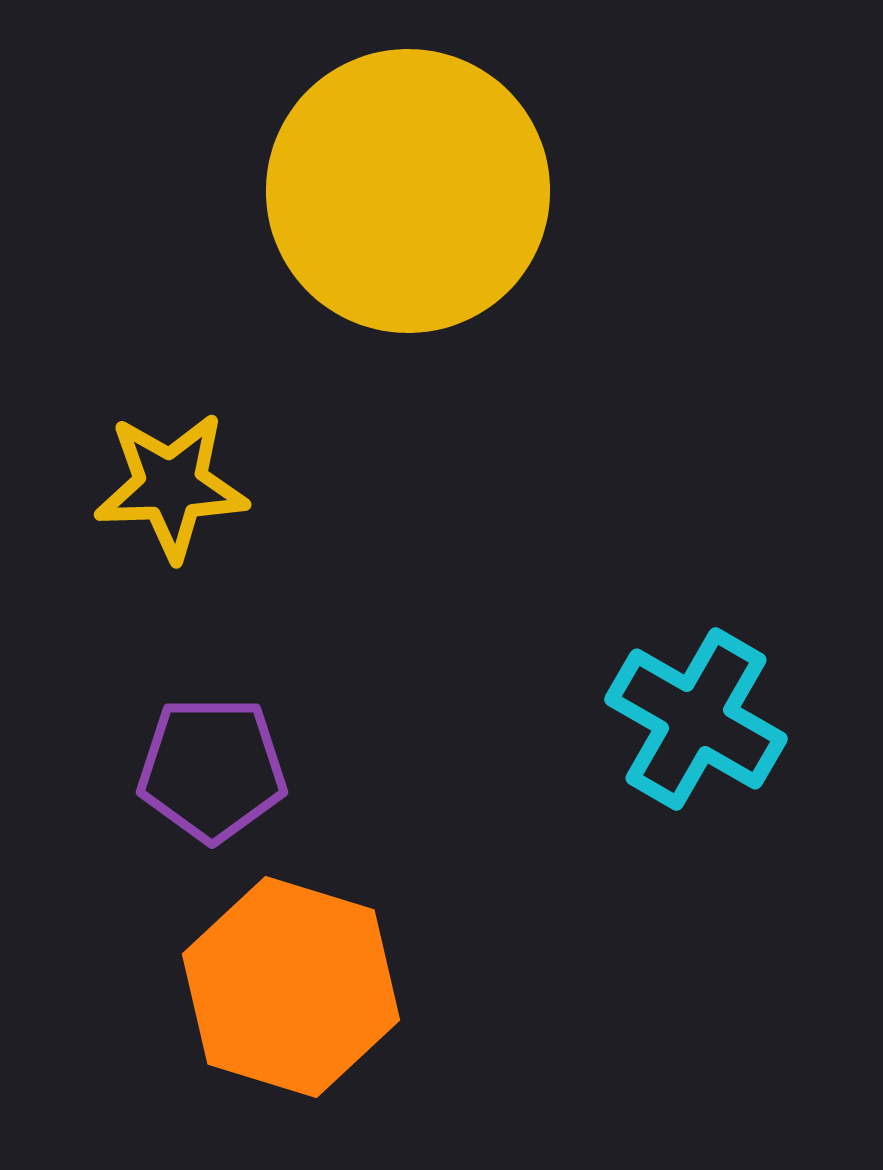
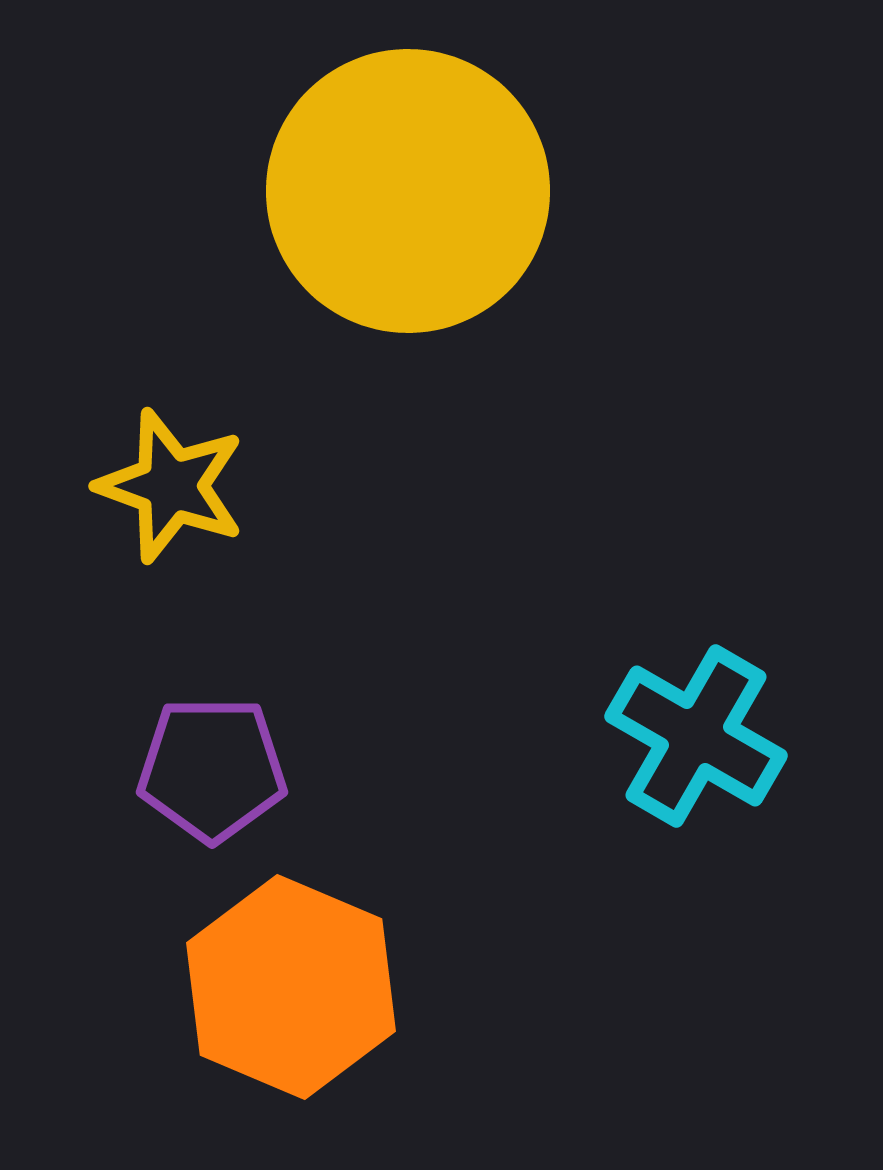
yellow star: rotated 22 degrees clockwise
cyan cross: moved 17 px down
orange hexagon: rotated 6 degrees clockwise
